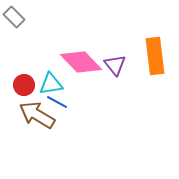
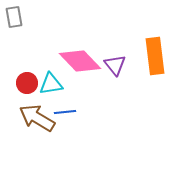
gray rectangle: rotated 35 degrees clockwise
pink diamond: moved 1 px left, 1 px up
red circle: moved 3 px right, 2 px up
blue line: moved 8 px right, 10 px down; rotated 35 degrees counterclockwise
brown arrow: moved 3 px down
